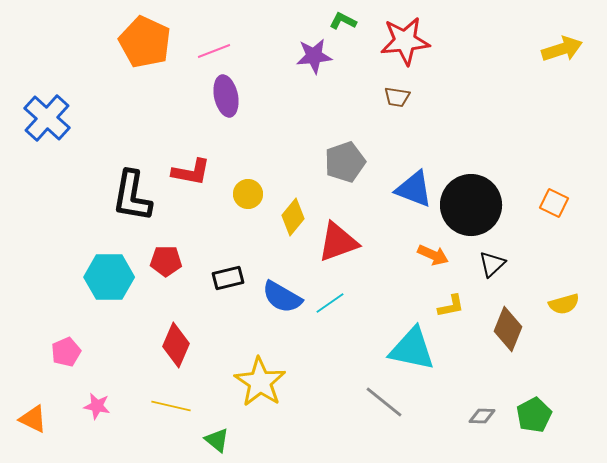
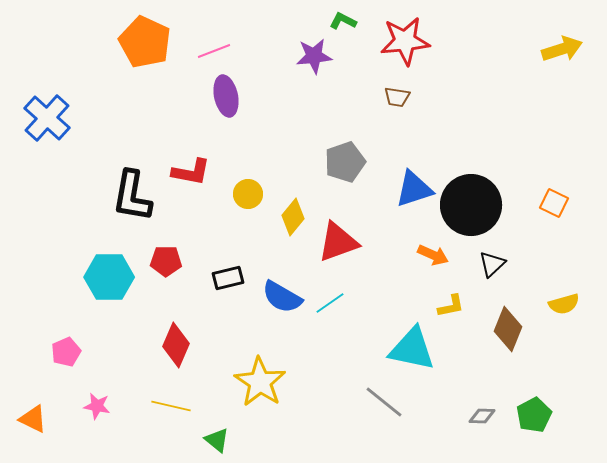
blue triangle: rotated 39 degrees counterclockwise
